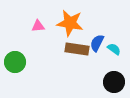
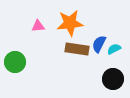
orange star: rotated 16 degrees counterclockwise
blue semicircle: moved 2 px right, 1 px down
cyan semicircle: rotated 64 degrees counterclockwise
black circle: moved 1 px left, 3 px up
